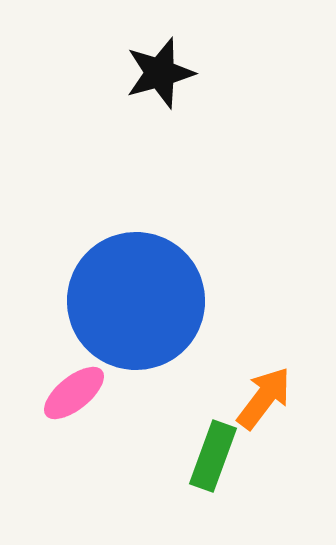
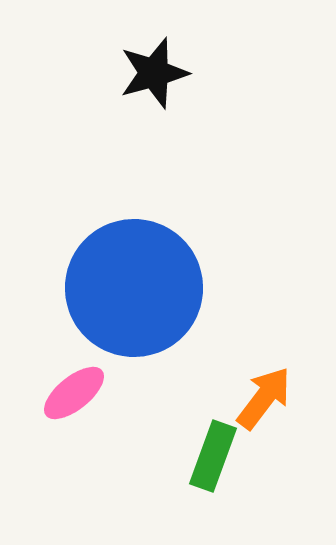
black star: moved 6 px left
blue circle: moved 2 px left, 13 px up
